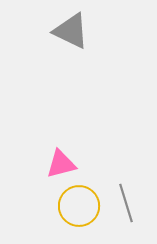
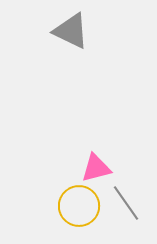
pink triangle: moved 35 px right, 4 px down
gray line: rotated 18 degrees counterclockwise
